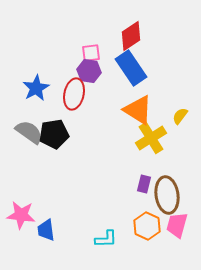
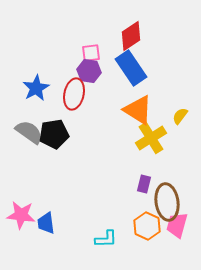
brown ellipse: moved 7 px down
blue trapezoid: moved 7 px up
